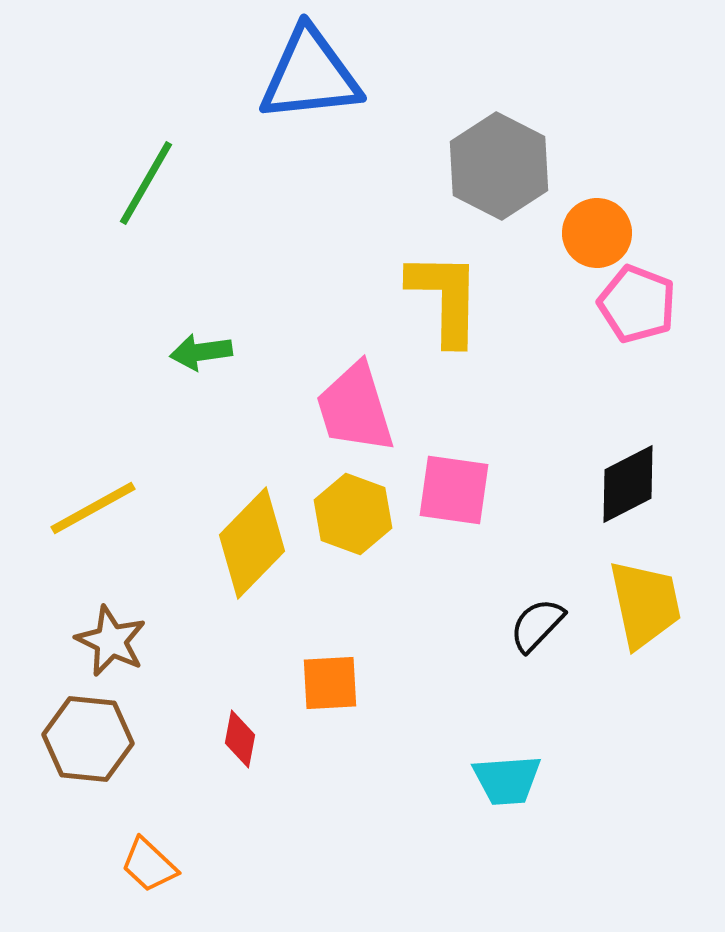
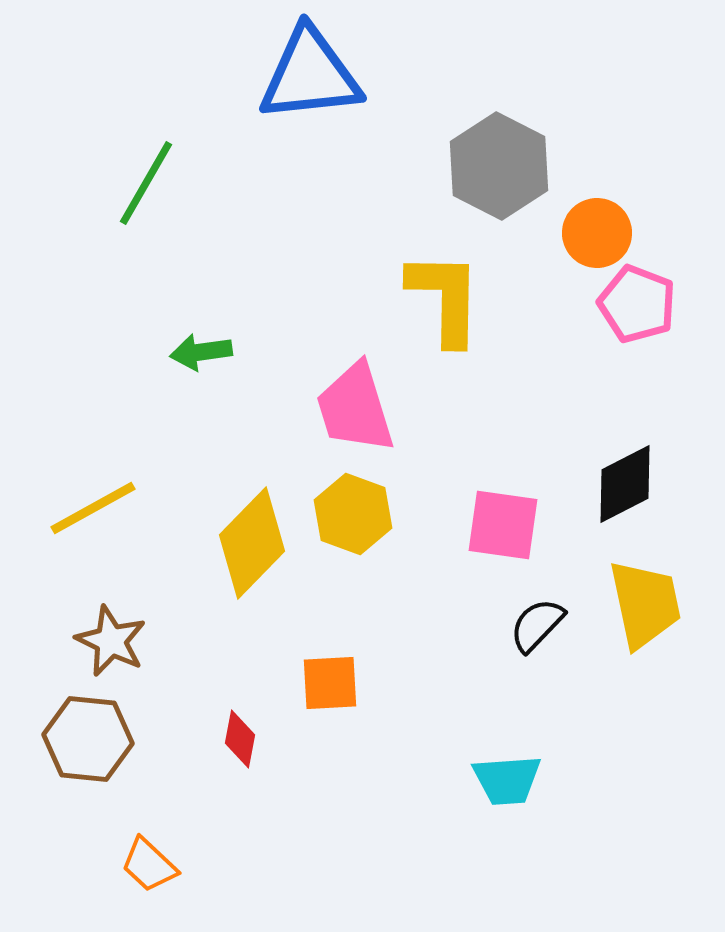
black diamond: moved 3 px left
pink square: moved 49 px right, 35 px down
